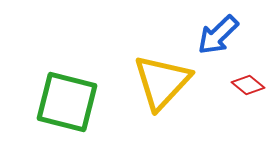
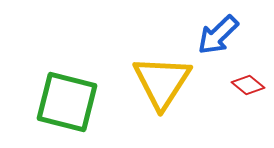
yellow triangle: rotated 10 degrees counterclockwise
